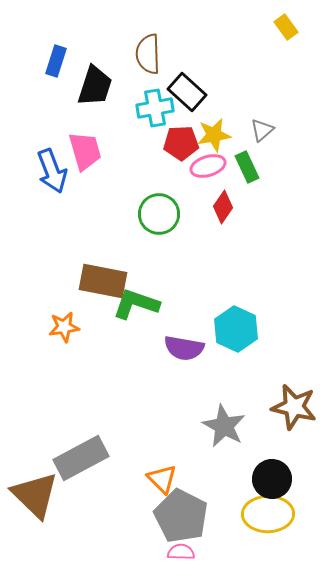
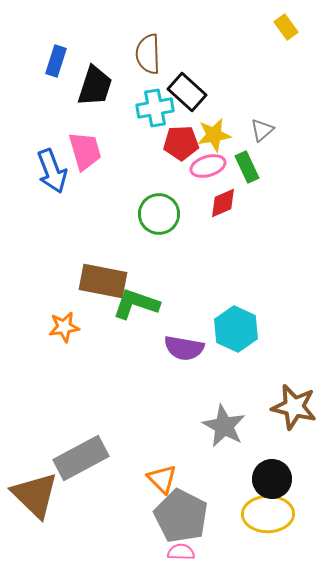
red diamond: moved 4 px up; rotated 32 degrees clockwise
